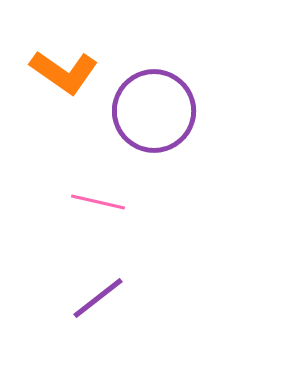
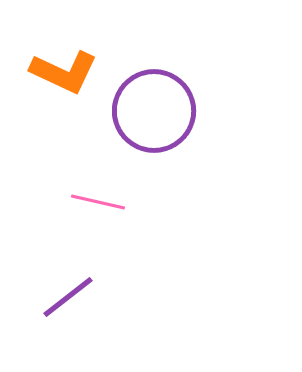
orange L-shape: rotated 10 degrees counterclockwise
purple line: moved 30 px left, 1 px up
